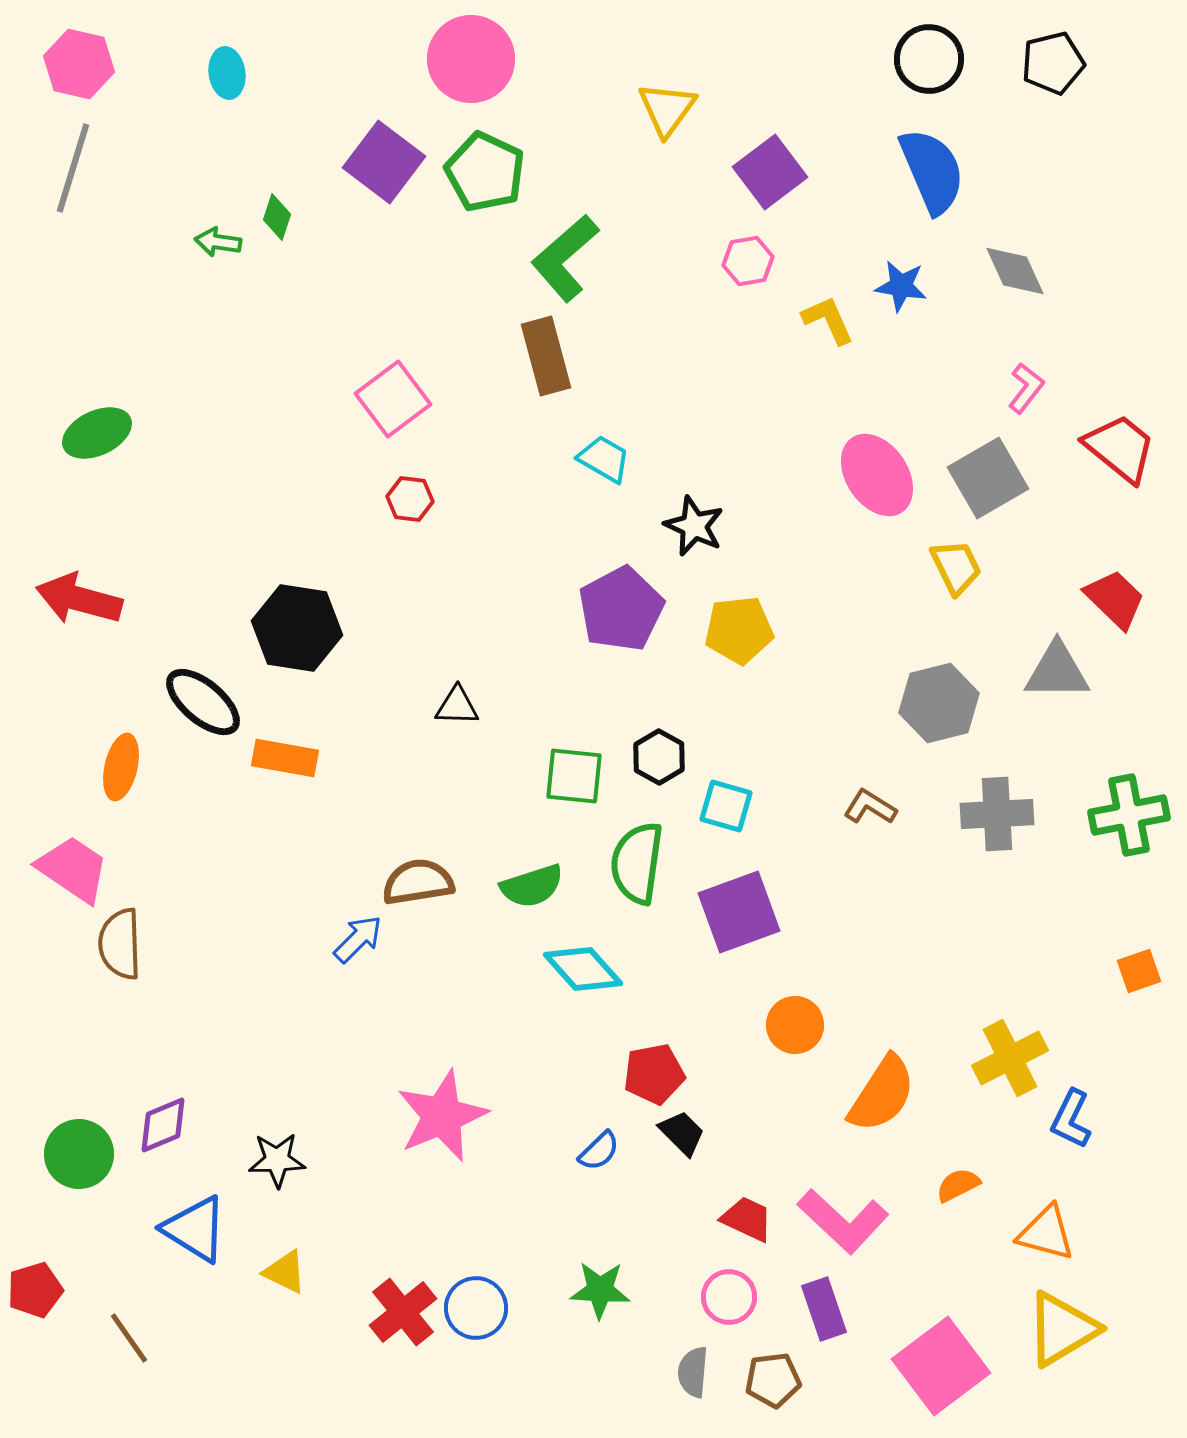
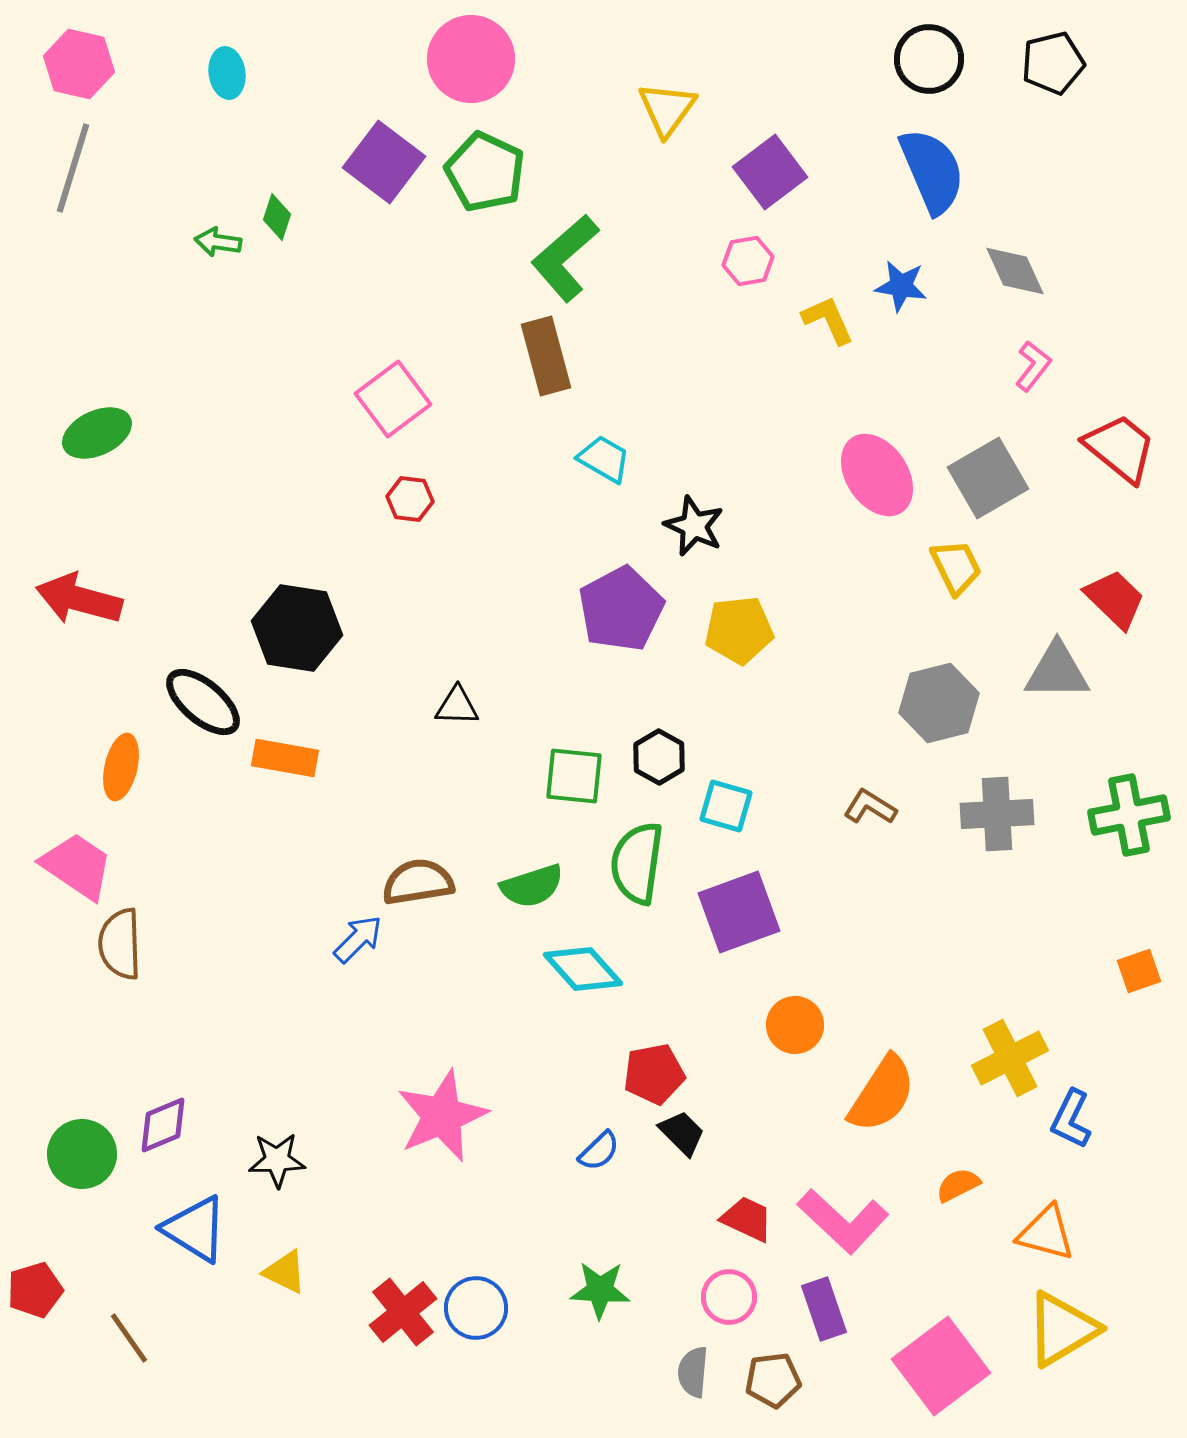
pink L-shape at (1026, 388): moved 7 px right, 22 px up
pink trapezoid at (73, 869): moved 4 px right, 3 px up
green circle at (79, 1154): moved 3 px right
